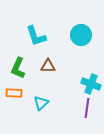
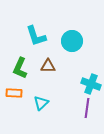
cyan circle: moved 9 px left, 6 px down
green L-shape: moved 2 px right
